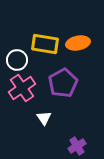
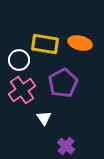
orange ellipse: moved 2 px right; rotated 25 degrees clockwise
white circle: moved 2 px right
pink cross: moved 2 px down
purple cross: moved 11 px left; rotated 18 degrees counterclockwise
